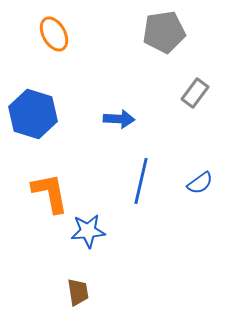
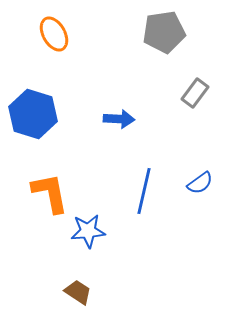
blue line: moved 3 px right, 10 px down
brown trapezoid: rotated 48 degrees counterclockwise
